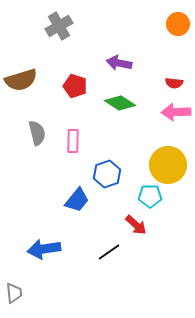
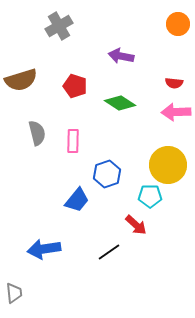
purple arrow: moved 2 px right, 7 px up
